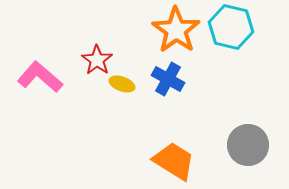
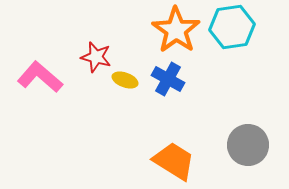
cyan hexagon: moved 1 px right; rotated 21 degrees counterclockwise
red star: moved 1 px left, 3 px up; rotated 20 degrees counterclockwise
yellow ellipse: moved 3 px right, 4 px up
